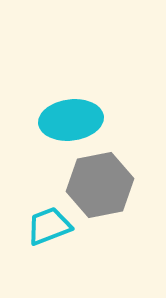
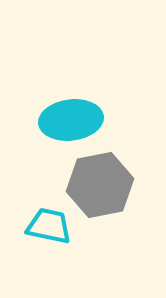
cyan trapezoid: rotated 33 degrees clockwise
